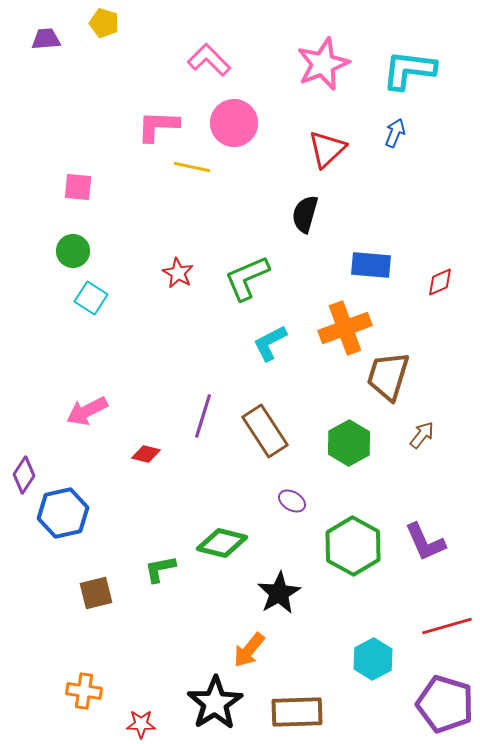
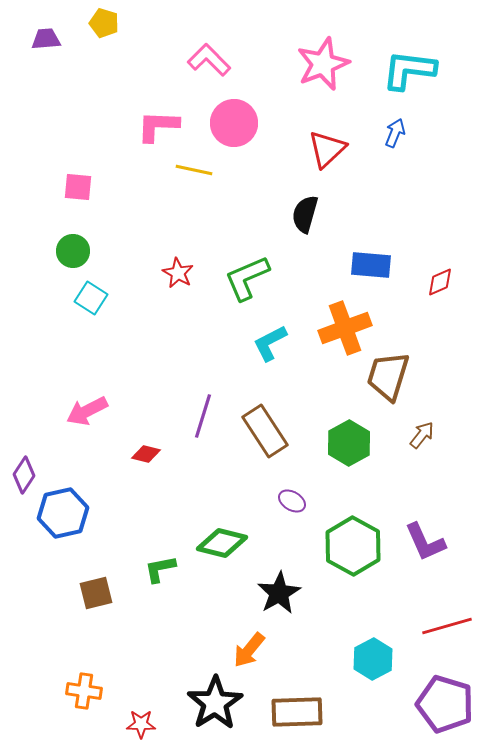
yellow line at (192, 167): moved 2 px right, 3 px down
